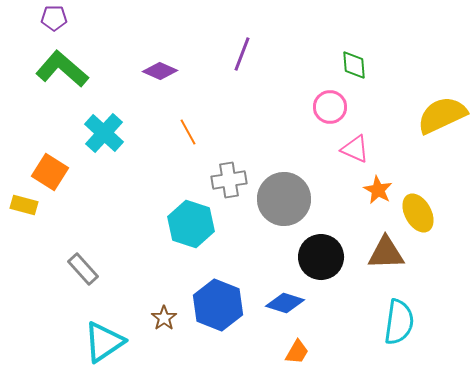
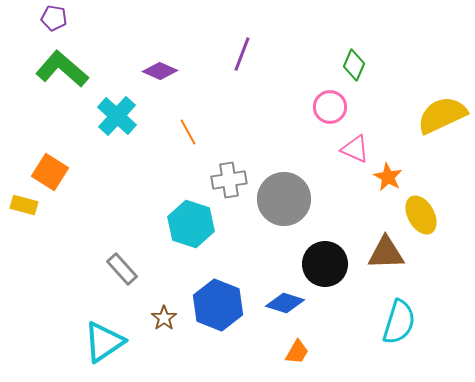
purple pentagon: rotated 10 degrees clockwise
green diamond: rotated 28 degrees clockwise
cyan cross: moved 13 px right, 17 px up
orange star: moved 10 px right, 13 px up
yellow ellipse: moved 3 px right, 2 px down
black circle: moved 4 px right, 7 px down
gray rectangle: moved 39 px right
cyan semicircle: rotated 9 degrees clockwise
